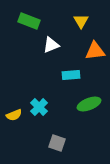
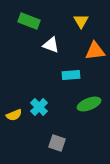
white triangle: rotated 42 degrees clockwise
